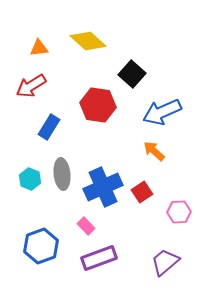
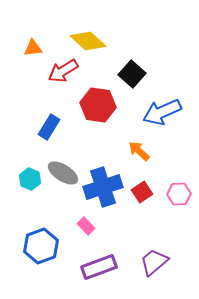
orange triangle: moved 6 px left
red arrow: moved 32 px right, 15 px up
orange arrow: moved 15 px left
gray ellipse: moved 1 px right, 1 px up; rotated 52 degrees counterclockwise
blue cross: rotated 6 degrees clockwise
pink hexagon: moved 18 px up
purple rectangle: moved 9 px down
purple trapezoid: moved 11 px left
